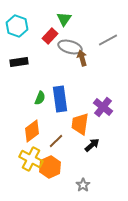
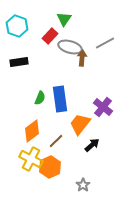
gray line: moved 3 px left, 3 px down
brown arrow: rotated 21 degrees clockwise
orange trapezoid: rotated 30 degrees clockwise
